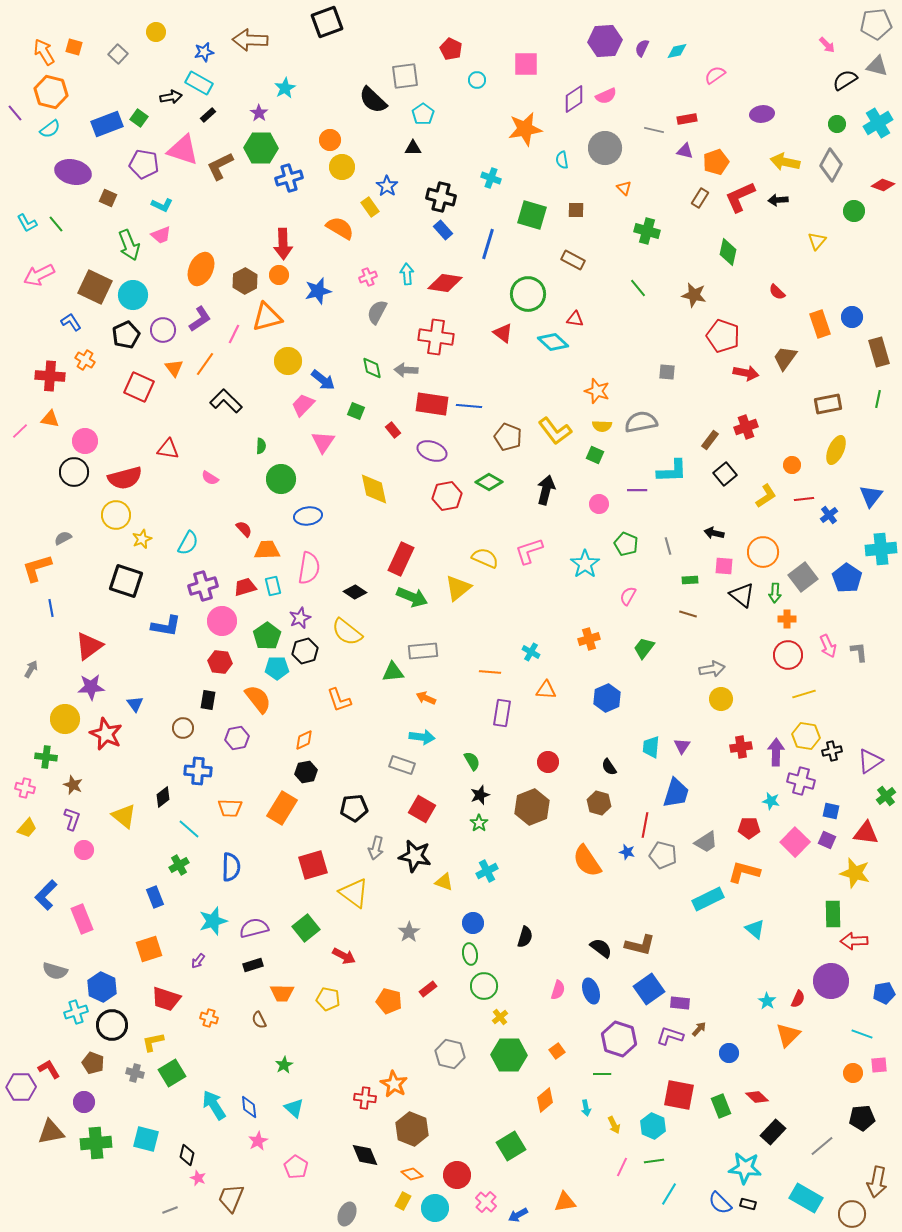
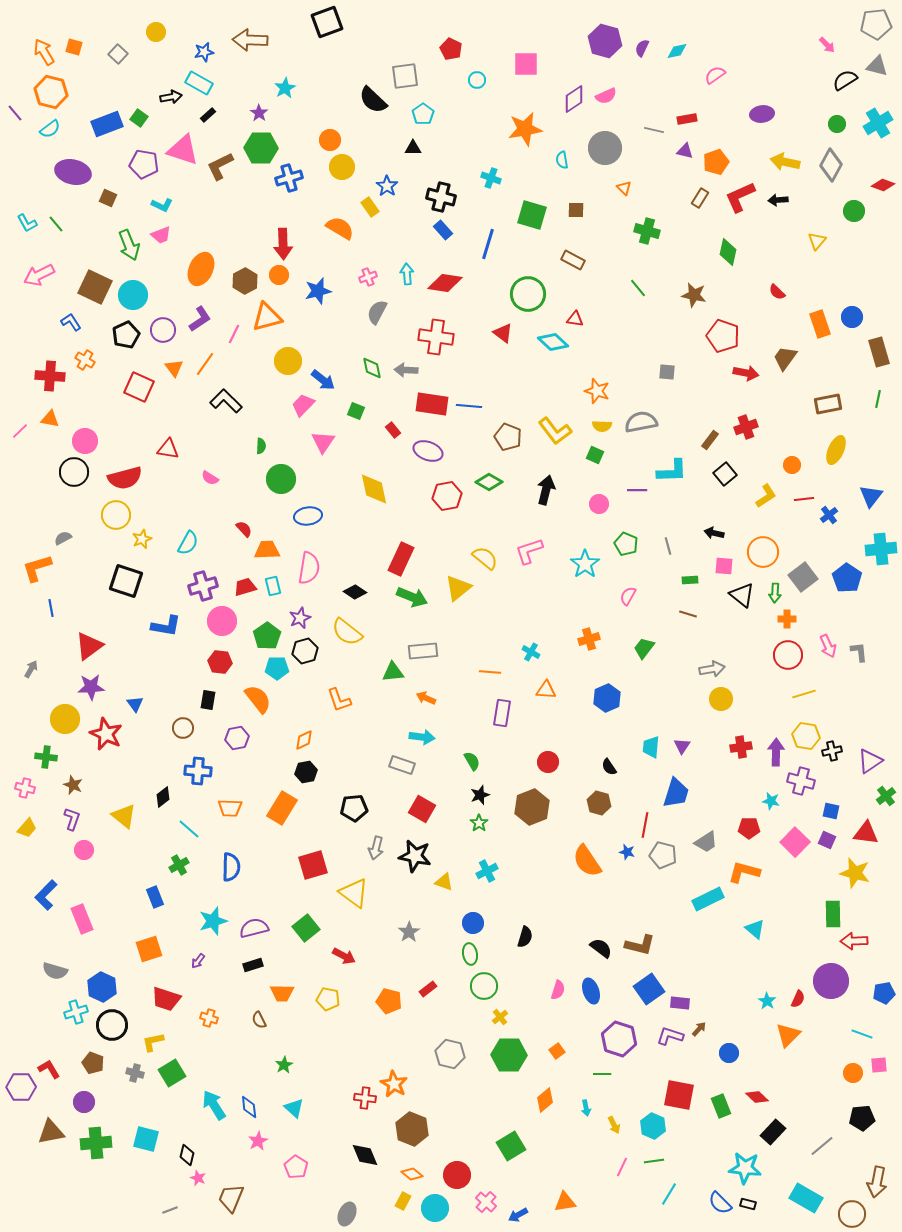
purple hexagon at (605, 41): rotated 20 degrees clockwise
purple ellipse at (432, 451): moved 4 px left
yellow semicircle at (485, 558): rotated 16 degrees clockwise
